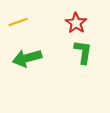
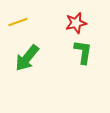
red star: rotated 25 degrees clockwise
green arrow: rotated 36 degrees counterclockwise
